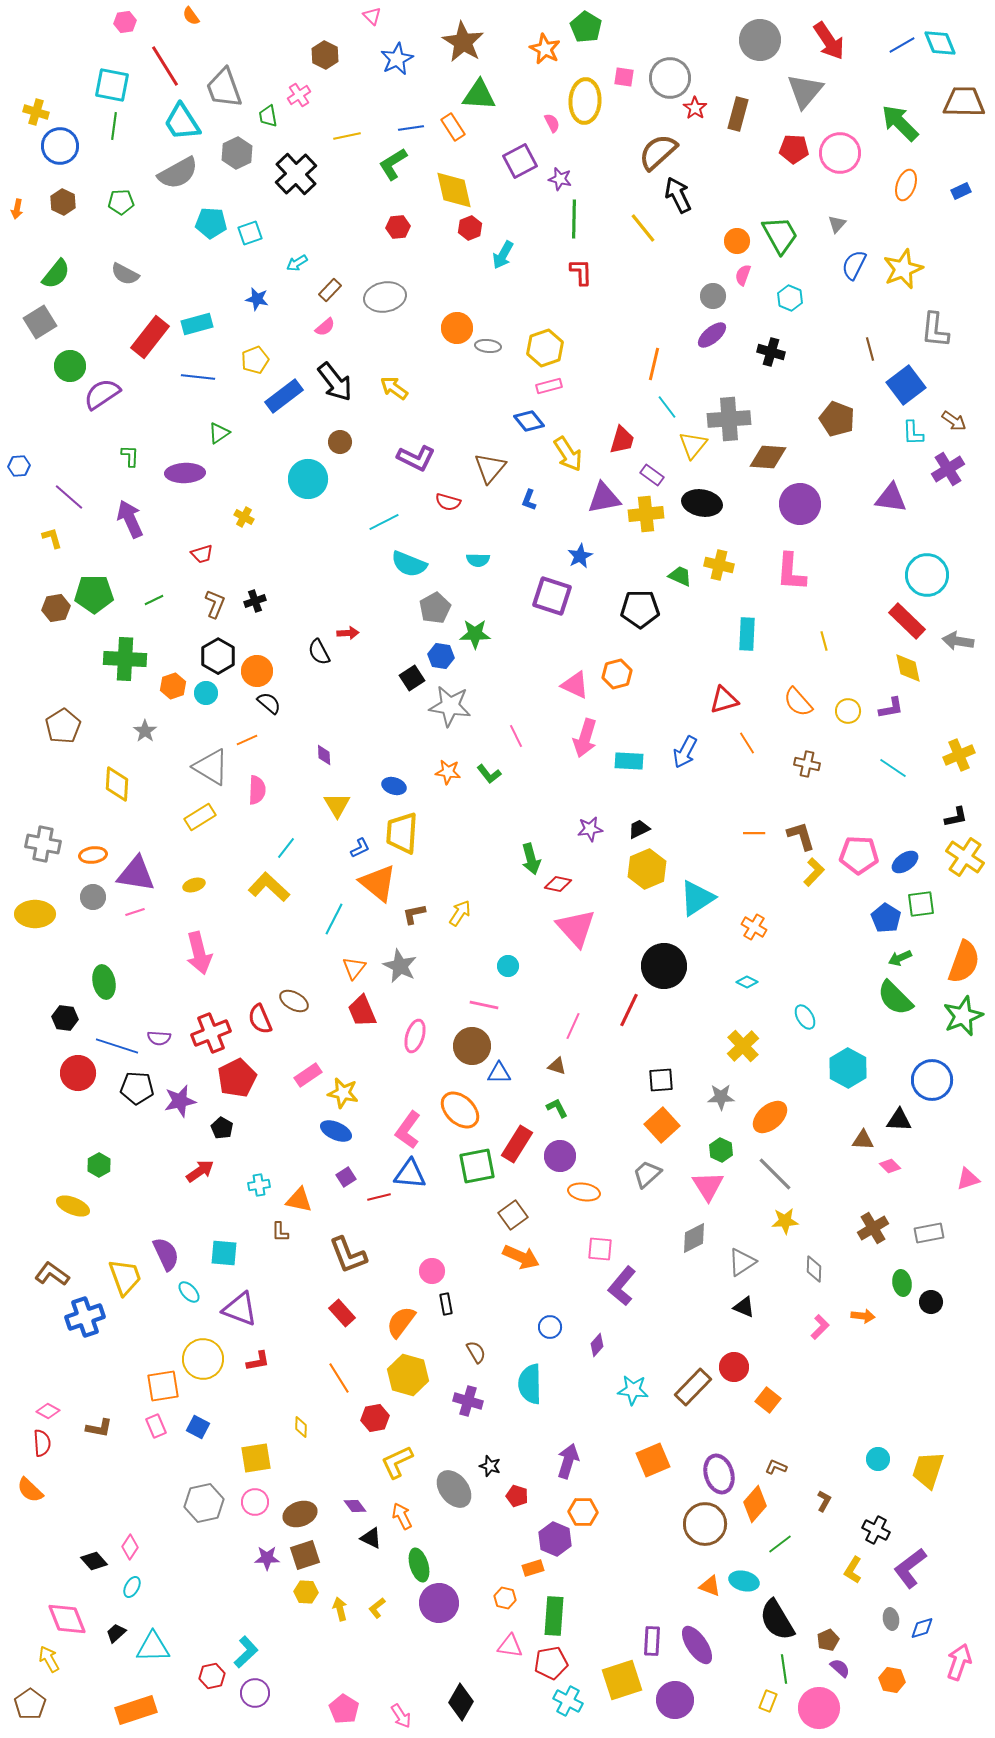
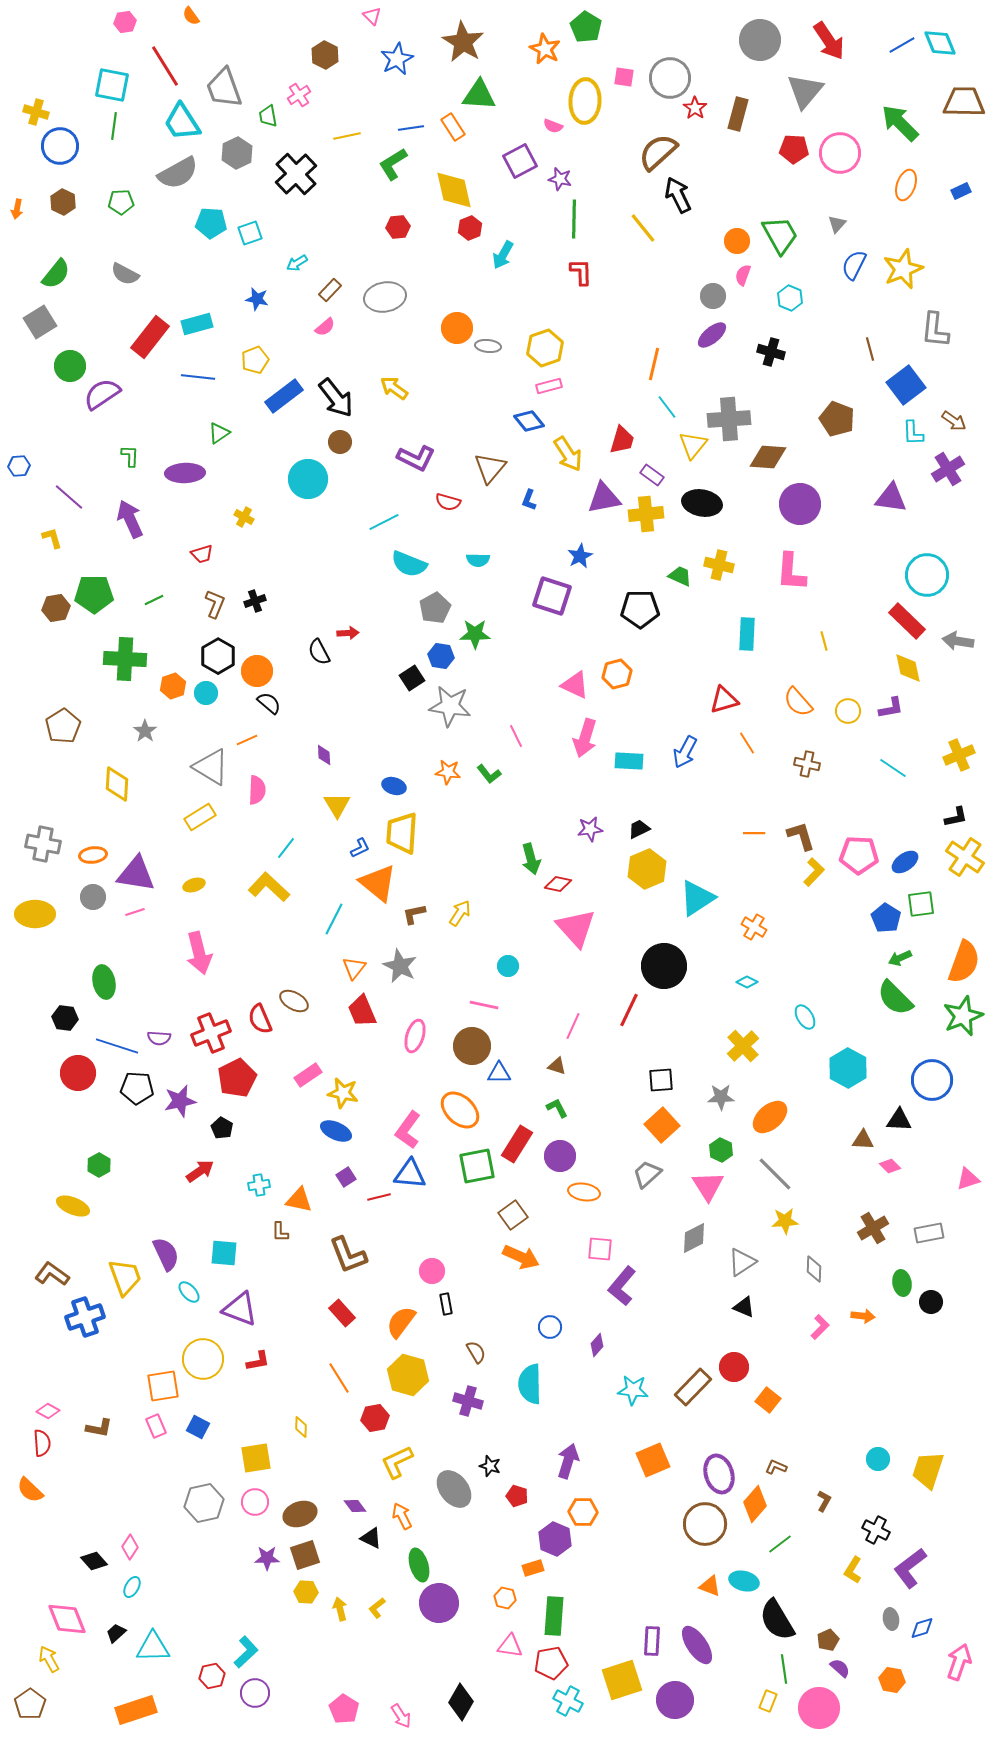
pink semicircle at (552, 123): moved 1 px right, 3 px down; rotated 138 degrees clockwise
black arrow at (335, 382): moved 1 px right, 16 px down
